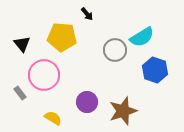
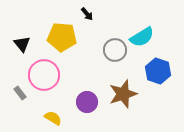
blue hexagon: moved 3 px right, 1 px down
brown star: moved 17 px up
